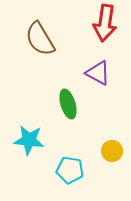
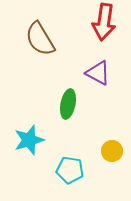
red arrow: moved 1 px left, 1 px up
green ellipse: rotated 28 degrees clockwise
cyan star: rotated 24 degrees counterclockwise
